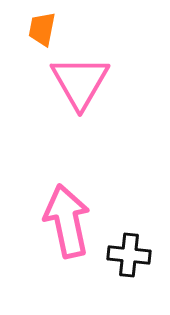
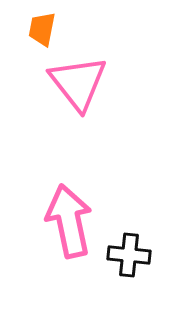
pink triangle: moved 2 px left, 1 px down; rotated 8 degrees counterclockwise
pink arrow: moved 2 px right
